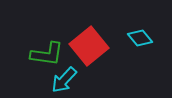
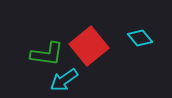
cyan arrow: rotated 12 degrees clockwise
